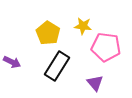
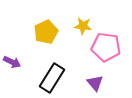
yellow pentagon: moved 2 px left, 1 px up; rotated 15 degrees clockwise
black rectangle: moved 5 px left, 12 px down
